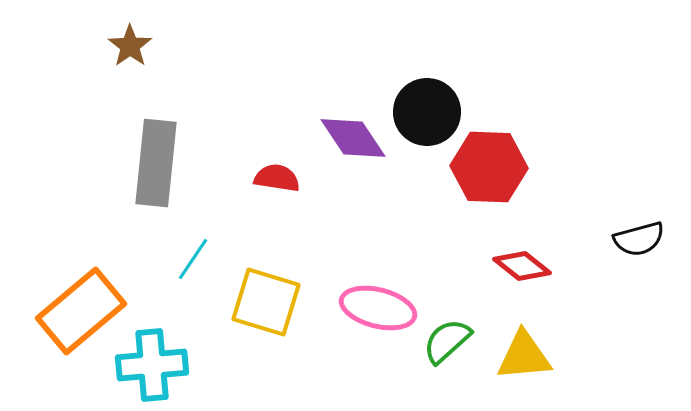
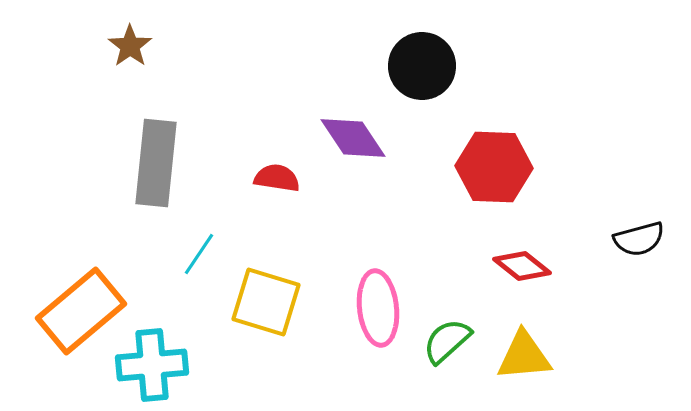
black circle: moved 5 px left, 46 px up
red hexagon: moved 5 px right
cyan line: moved 6 px right, 5 px up
pink ellipse: rotated 70 degrees clockwise
